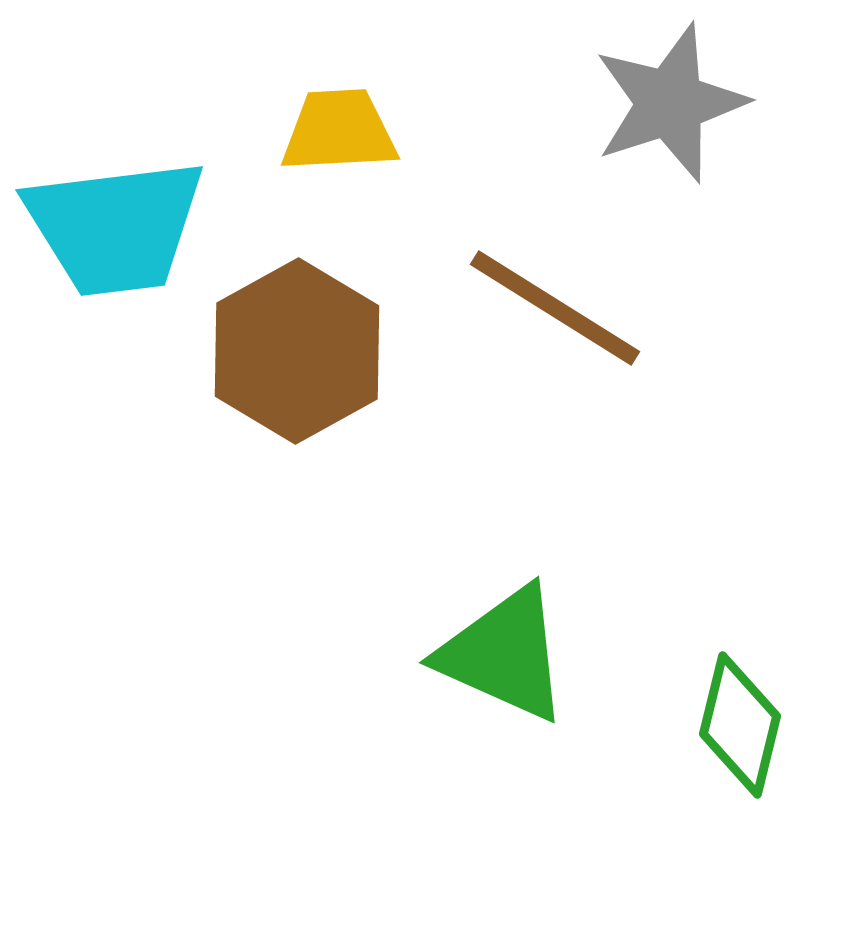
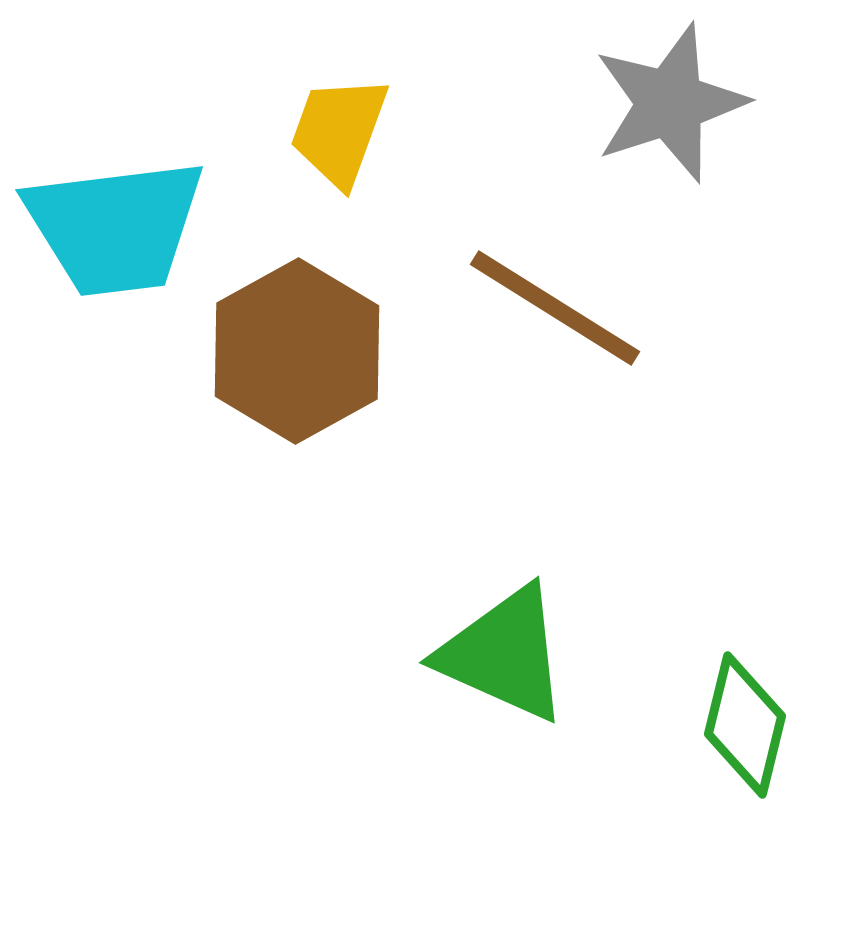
yellow trapezoid: rotated 67 degrees counterclockwise
green diamond: moved 5 px right
